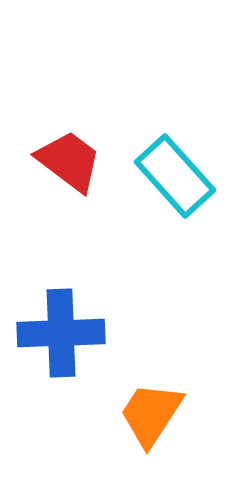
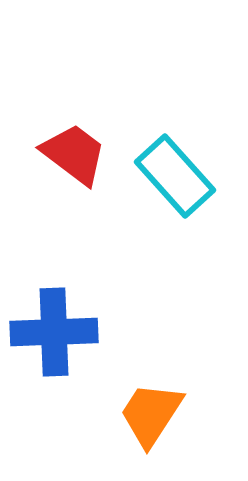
red trapezoid: moved 5 px right, 7 px up
blue cross: moved 7 px left, 1 px up
